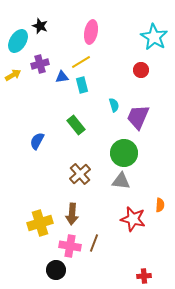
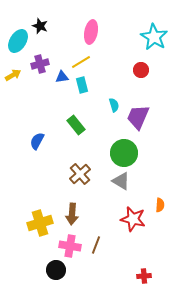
gray triangle: rotated 24 degrees clockwise
brown line: moved 2 px right, 2 px down
